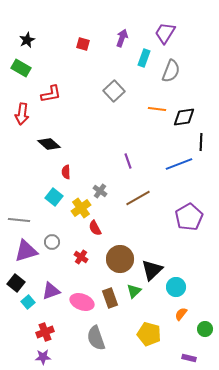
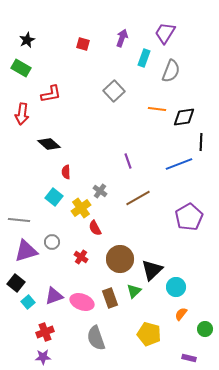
purple triangle at (51, 291): moved 3 px right, 5 px down
